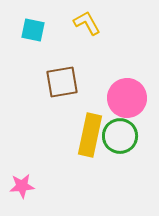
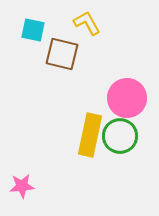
brown square: moved 28 px up; rotated 24 degrees clockwise
